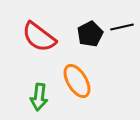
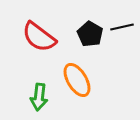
black pentagon: rotated 15 degrees counterclockwise
orange ellipse: moved 1 px up
